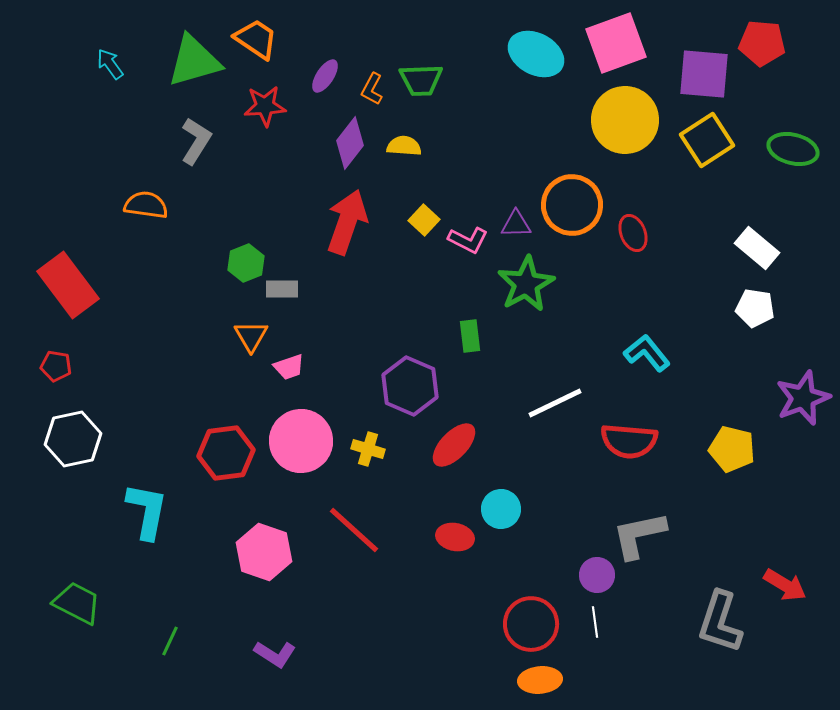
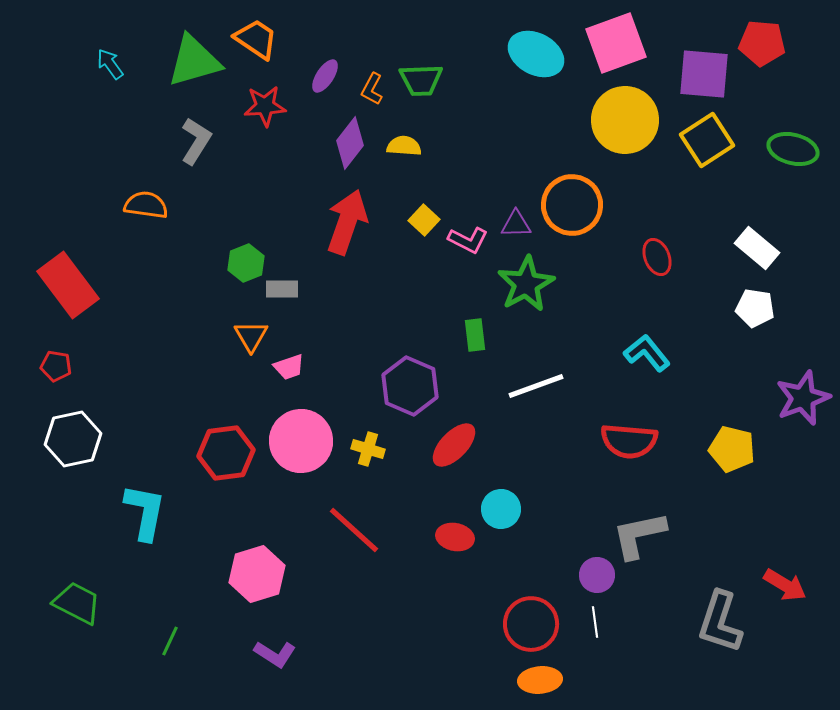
red ellipse at (633, 233): moved 24 px right, 24 px down
green rectangle at (470, 336): moved 5 px right, 1 px up
white line at (555, 403): moved 19 px left, 17 px up; rotated 6 degrees clockwise
cyan L-shape at (147, 511): moved 2 px left, 1 px down
pink hexagon at (264, 552): moved 7 px left, 22 px down; rotated 24 degrees clockwise
